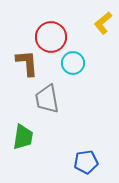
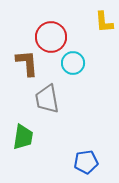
yellow L-shape: moved 1 px right, 1 px up; rotated 55 degrees counterclockwise
